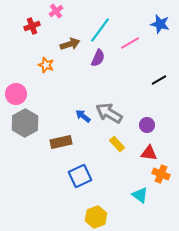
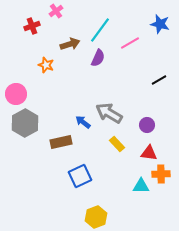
blue arrow: moved 6 px down
orange cross: rotated 24 degrees counterclockwise
cyan triangle: moved 1 px right, 9 px up; rotated 36 degrees counterclockwise
